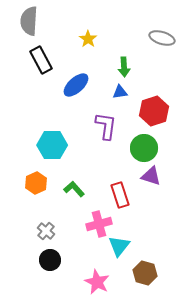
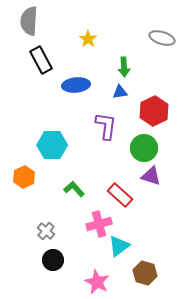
blue ellipse: rotated 36 degrees clockwise
red hexagon: rotated 8 degrees counterclockwise
orange hexagon: moved 12 px left, 6 px up
red rectangle: rotated 30 degrees counterclockwise
cyan triangle: rotated 15 degrees clockwise
black circle: moved 3 px right
